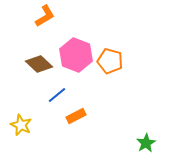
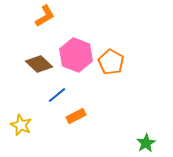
orange pentagon: moved 1 px right, 1 px down; rotated 15 degrees clockwise
